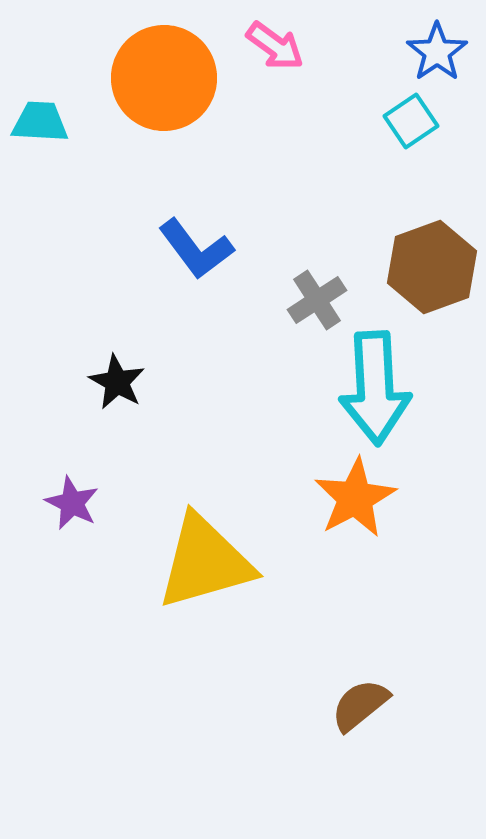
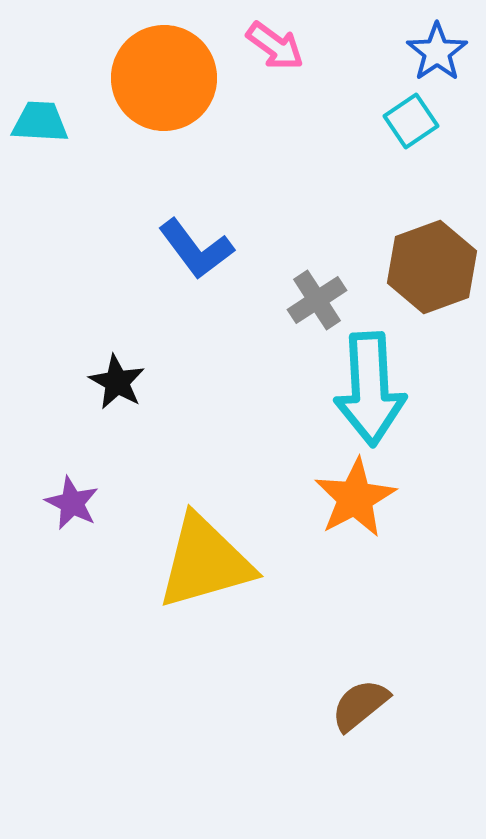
cyan arrow: moved 5 px left, 1 px down
